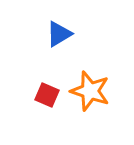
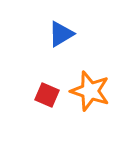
blue triangle: moved 2 px right
